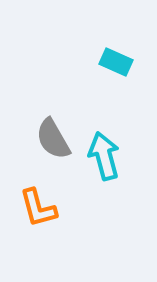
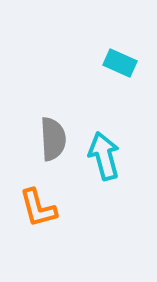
cyan rectangle: moved 4 px right, 1 px down
gray semicircle: rotated 153 degrees counterclockwise
